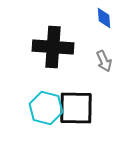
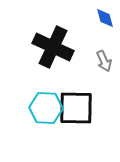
blue diamond: moved 1 px right; rotated 10 degrees counterclockwise
black cross: rotated 21 degrees clockwise
cyan hexagon: rotated 12 degrees counterclockwise
